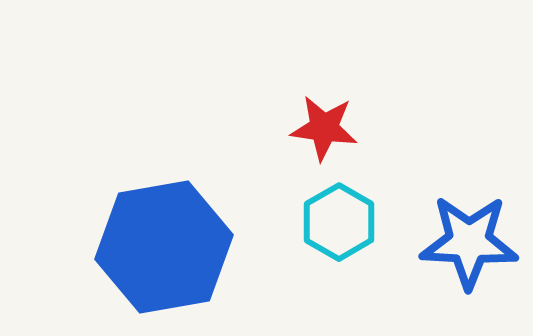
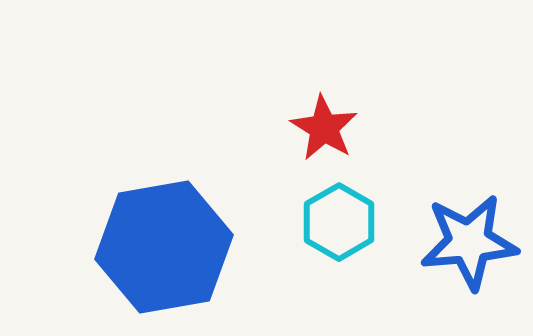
red star: rotated 24 degrees clockwise
blue star: rotated 8 degrees counterclockwise
